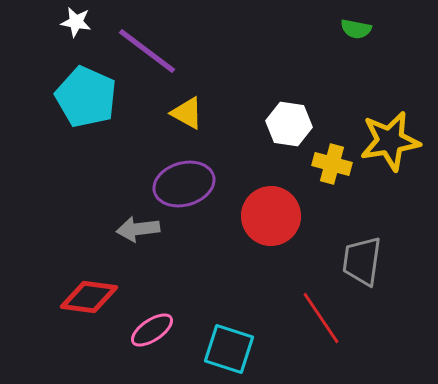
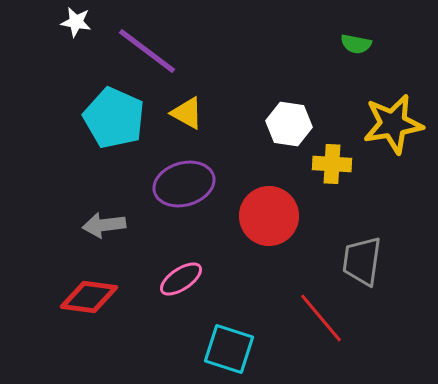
green semicircle: moved 15 px down
cyan pentagon: moved 28 px right, 21 px down
yellow star: moved 3 px right, 17 px up
yellow cross: rotated 12 degrees counterclockwise
red circle: moved 2 px left
gray arrow: moved 34 px left, 4 px up
red line: rotated 6 degrees counterclockwise
pink ellipse: moved 29 px right, 51 px up
